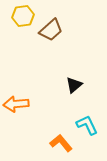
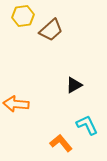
black triangle: rotated 12 degrees clockwise
orange arrow: rotated 10 degrees clockwise
